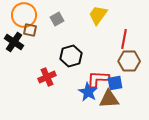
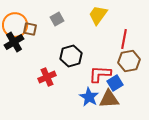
orange circle: moved 9 px left, 10 px down
brown square: moved 1 px up
black cross: rotated 24 degrees clockwise
brown hexagon: rotated 10 degrees counterclockwise
red L-shape: moved 2 px right, 5 px up
blue square: rotated 21 degrees counterclockwise
blue star: moved 1 px right, 5 px down
